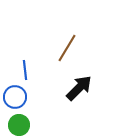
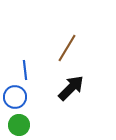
black arrow: moved 8 px left
